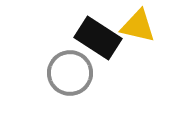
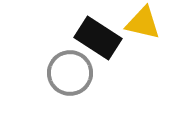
yellow triangle: moved 5 px right, 3 px up
